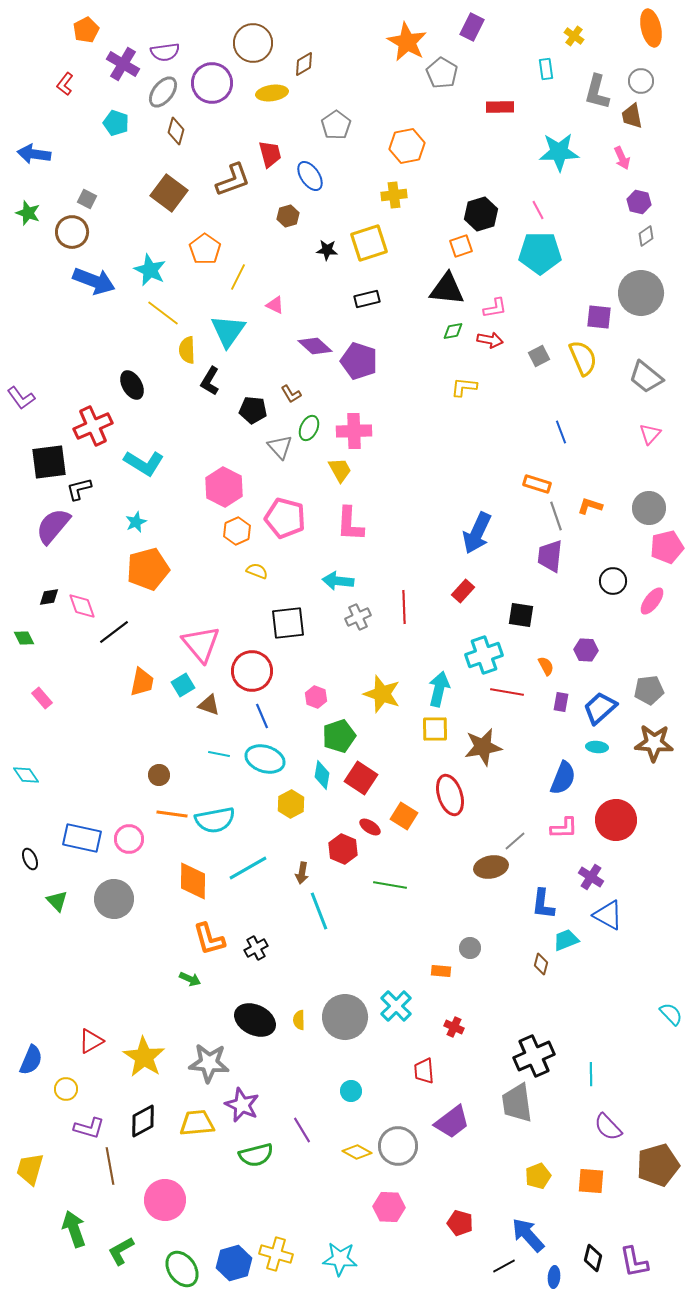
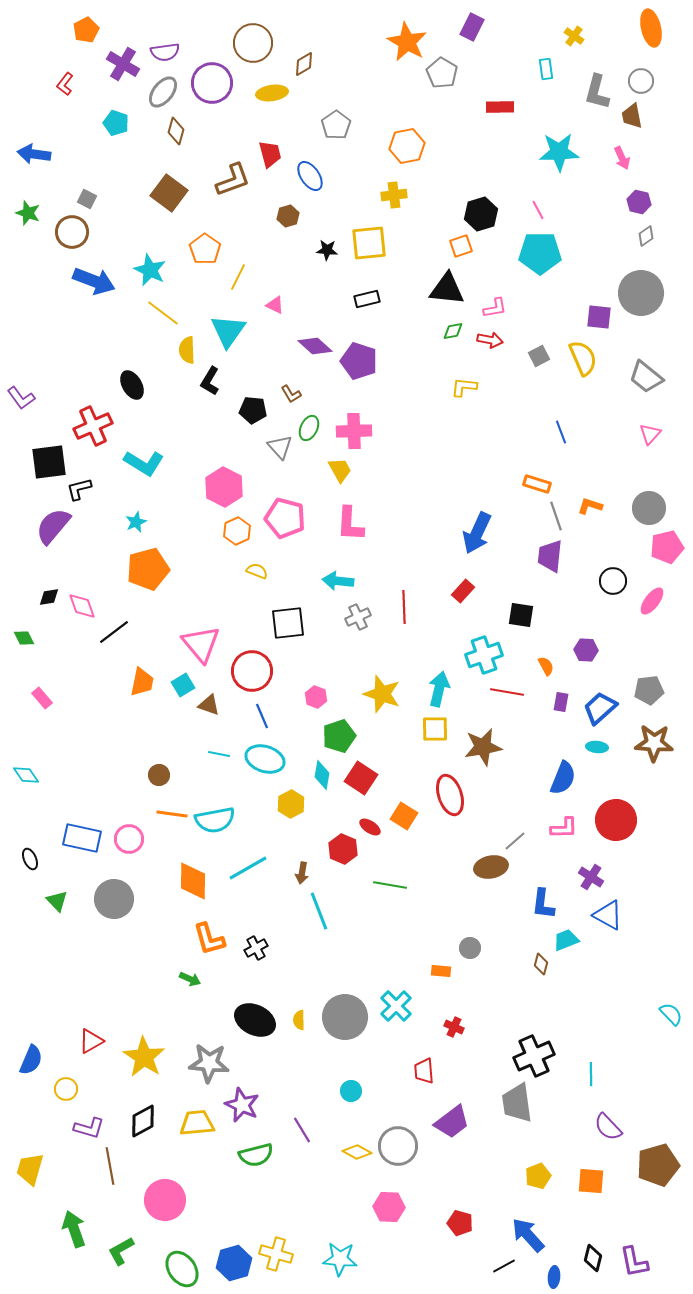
yellow square at (369, 243): rotated 12 degrees clockwise
